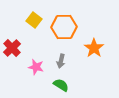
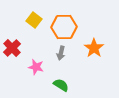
gray arrow: moved 8 px up
